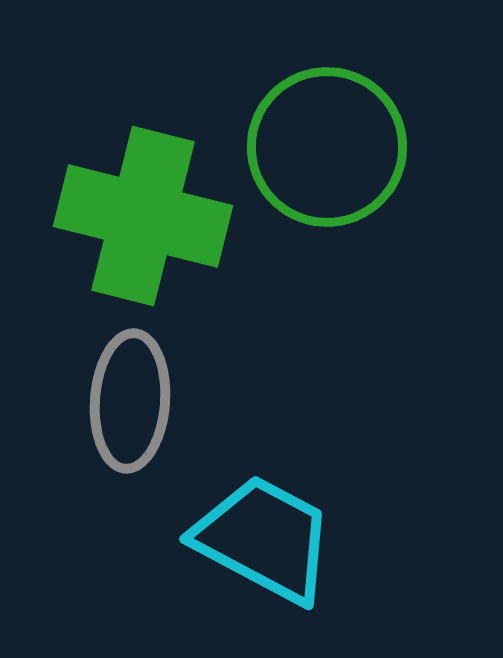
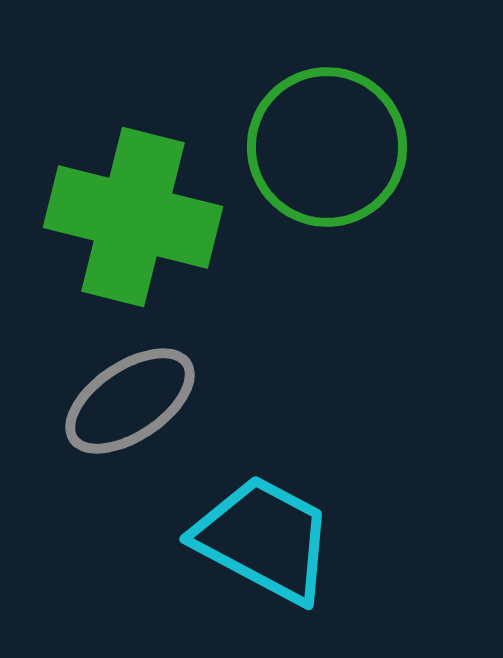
green cross: moved 10 px left, 1 px down
gray ellipse: rotated 52 degrees clockwise
